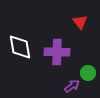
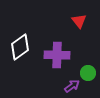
red triangle: moved 1 px left, 1 px up
white diamond: rotated 64 degrees clockwise
purple cross: moved 3 px down
